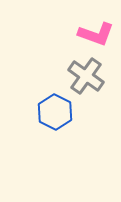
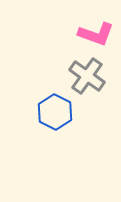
gray cross: moved 1 px right
